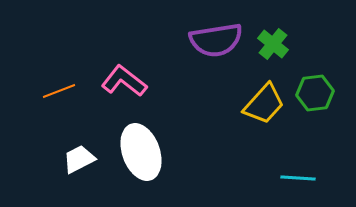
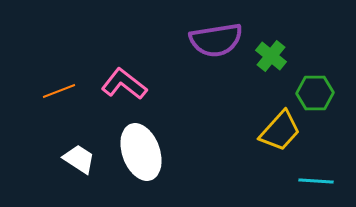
green cross: moved 2 px left, 12 px down
pink L-shape: moved 3 px down
green hexagon: rotated 6 degrees clockwise
yellow trapezoid: moved 16 px right, 27 px down
white trapezoid: rotated 60 degrees clockwise
cyan line: moved 18 px right, 3 px down
